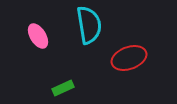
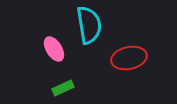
pink ellipse: moved 16 px right, 13 px down
red ellipse: rotated 8 degrees clockwise
